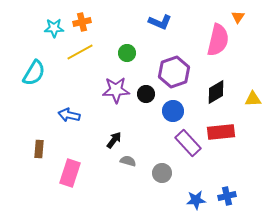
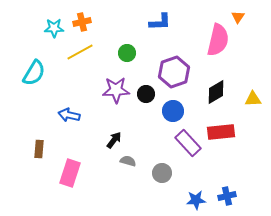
blue L-shape: rotated 25 degrees counterclockwise
